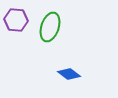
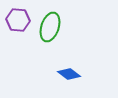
purple hexagon: moved 2 px right
